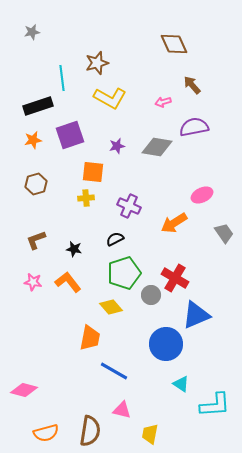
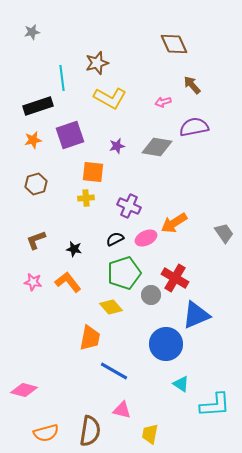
pink ellipse: moved 56 px left, 43 px down
